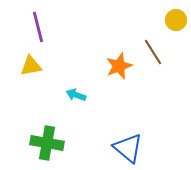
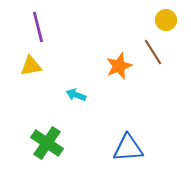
yellow circle: moved 10 px left
green cross: rotated 24 degrees clockwise
blue triangle: rotated 44 degrees counterclockwise
